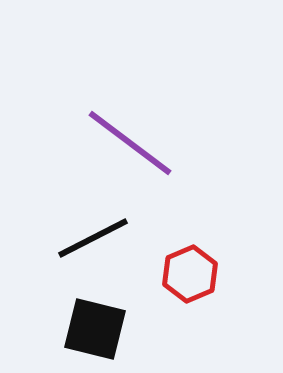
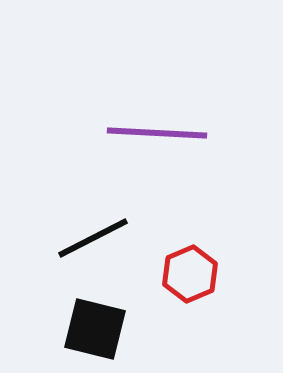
purple line: moved 27 px right, 10 px up; rotated 34 degrees counterclockwise
